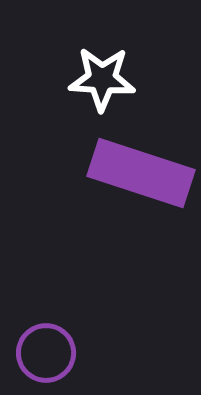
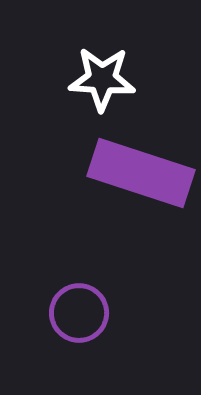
purple circle: moved 33 px right, 40 px up
